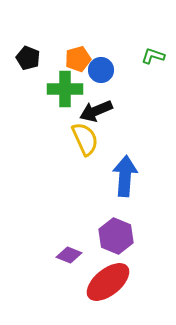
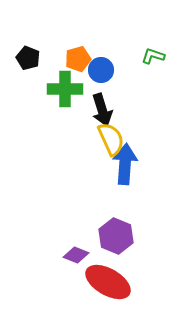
black arrow: moved 6 px right, 1 px up; rotated 84 degrees counterclockwise
yellow semicircle: moved 26 px right
blue arrow: moved 12 px up
purple diamond: moved 7 px right
red ellipse: rotated 69 degrees clockwise
